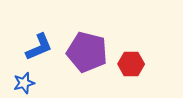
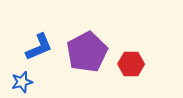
purple pentagon: rotated 30 degrees clockwise
blue star: moved 2 px left, 1 px up
